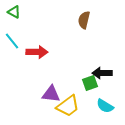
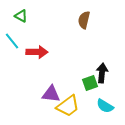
green triangle: moved 7 px right, 4 px down
black arrow: rotated 96 degrees clockwise
